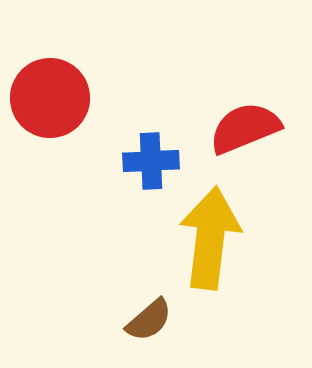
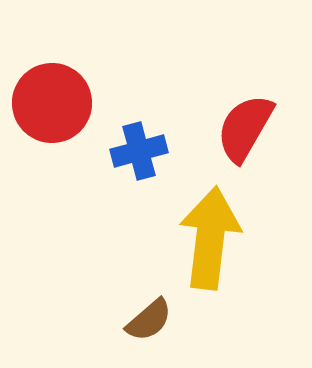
red circle: moved 2 px right, 5 px down
red semicircle: rotated 38 degrees counterclockwise
blue cross: moved 12 px left, 10 px up; rotated 12 degrees counterclockwise
